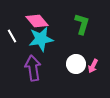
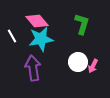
white circle: moved 2 px right, 2 px up
